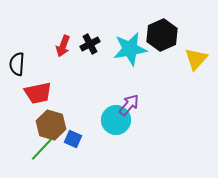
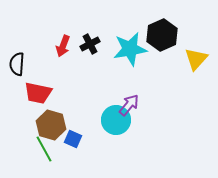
red trapezoid: rotated 24 degrees clockwise
green line: moved 2 px right; rotated 72 degrees counterclockwise
